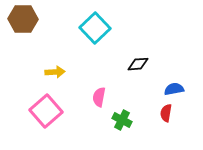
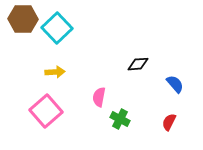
cyan square: moved 38 px left
blue semicircle: moved 1 px right, 5 px up; rotated 60 degrees clockwise
red semicircle: moved 3 px right, 9 px down; rotated 18 degrees clockwise
green cross: moved 2 px left, 1 px up
